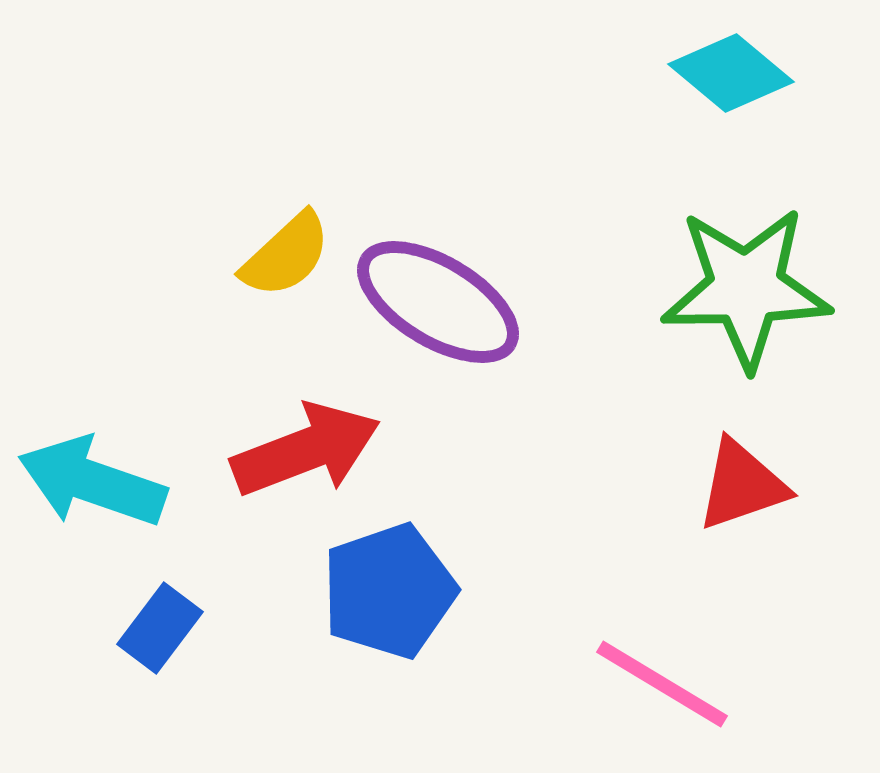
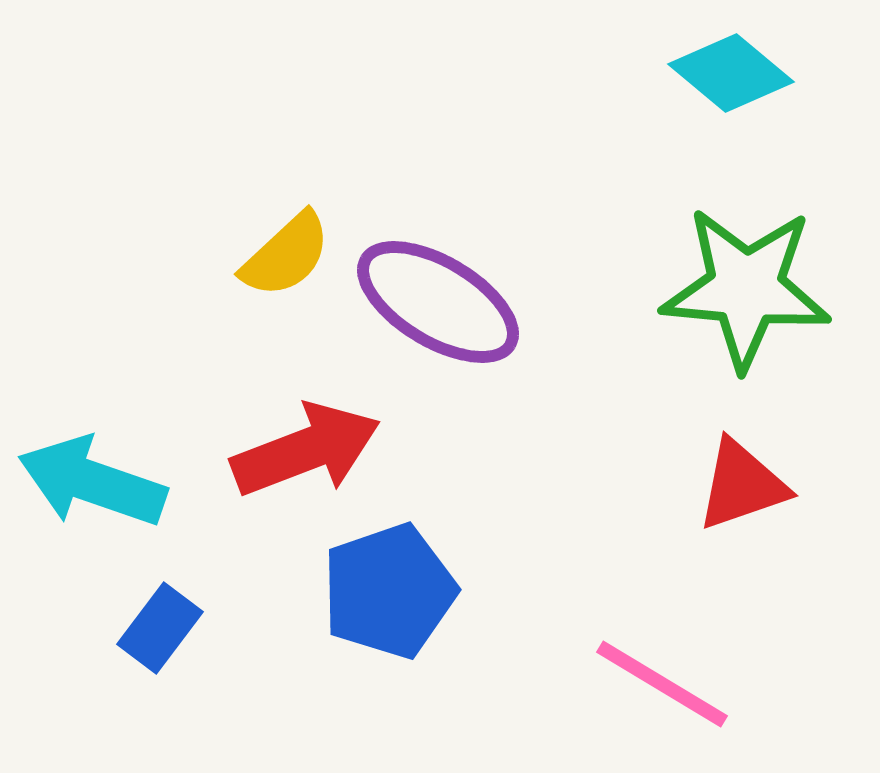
green star: rotated 6 degrees clockwise
